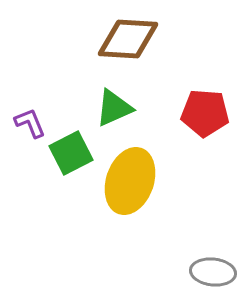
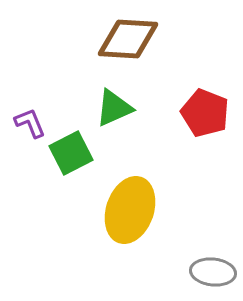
red pentagon: rotated 18 degrees clockwise
yellow ellipse: moved 29 px down
